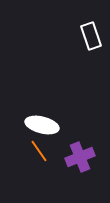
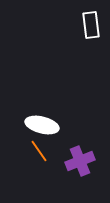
white rectangle: moved 11 px up; rotated 12 degrees clockwise
purple cross: moved 4 px down
